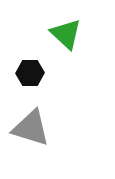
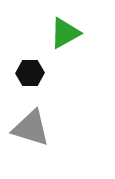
green triangle: moved 1 px left, 1 px up; rotated 48 degrees clockwise
